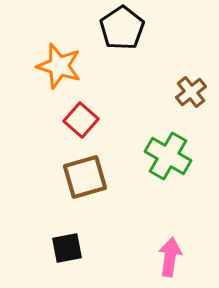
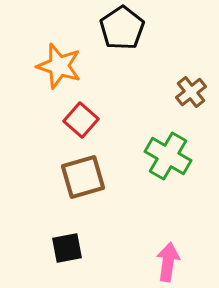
brown square: moved 2 px left
pink arrow: moved 2 px left, 5 px down
